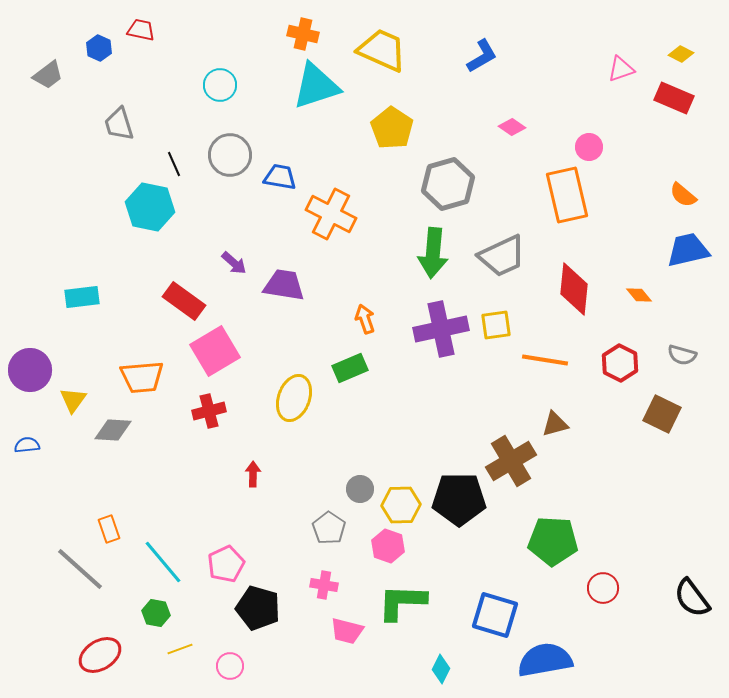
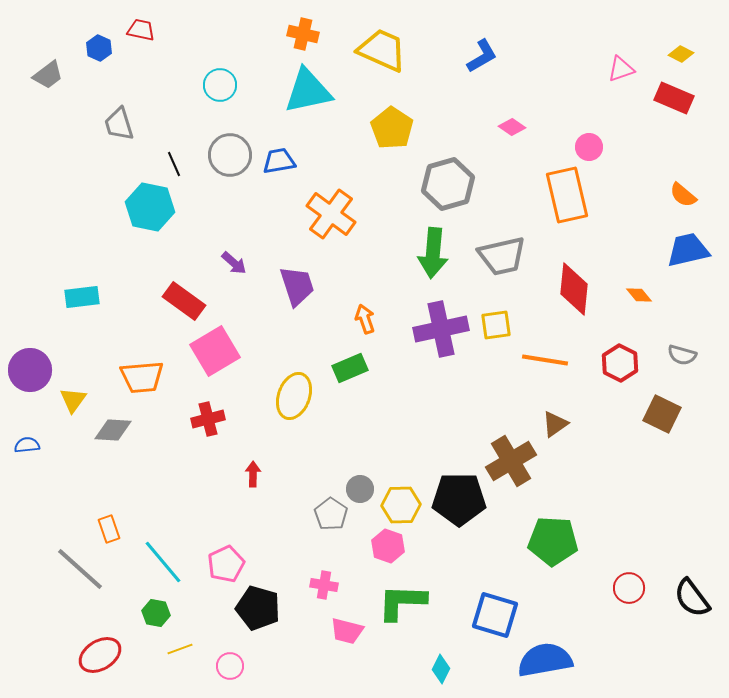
cyan triangle at (316, 86): moved 8 px left, 5 px down; rotated 6 degrees clockwise
blue trapezoid at (280, 177): moved 1 px left, 16 px up; rotated 20 degrees counterclockwise
orange cross at (331, 214): rotated 9 degrees clockwise
gray trapezoid at (502, 256): rotated 12 degrees clockwise
purple trapezoid at (284, 285): moved 13 px right, 1 px down; rotated 63 degrees clockwise
yellow ellipse at (294, 398): moved 2 px up
red cross at (209, 411): moved 1 px left, 8 px down
brown triangle at (555, 424): rotated 20 degrees counterclockwise
gray pentagon at (329, 528): moved 2 px right, 14 px up
red circle at (603, 588): moved 26 px right
